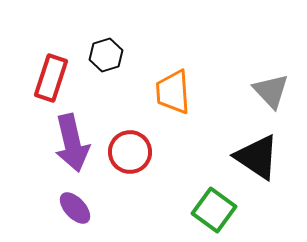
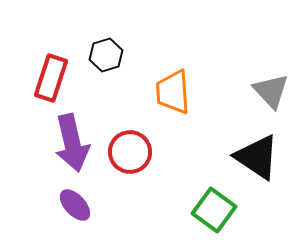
purple ellipse: moved 3 px up
